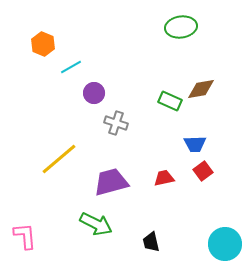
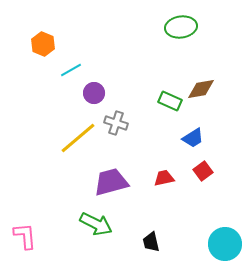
cyan line: moved 3 px down
blue trapezoid: moved 2 px left, 6 px up; rotated 30 degrees counterclockwise
yellow line: moved 19 px right, 21 px up
